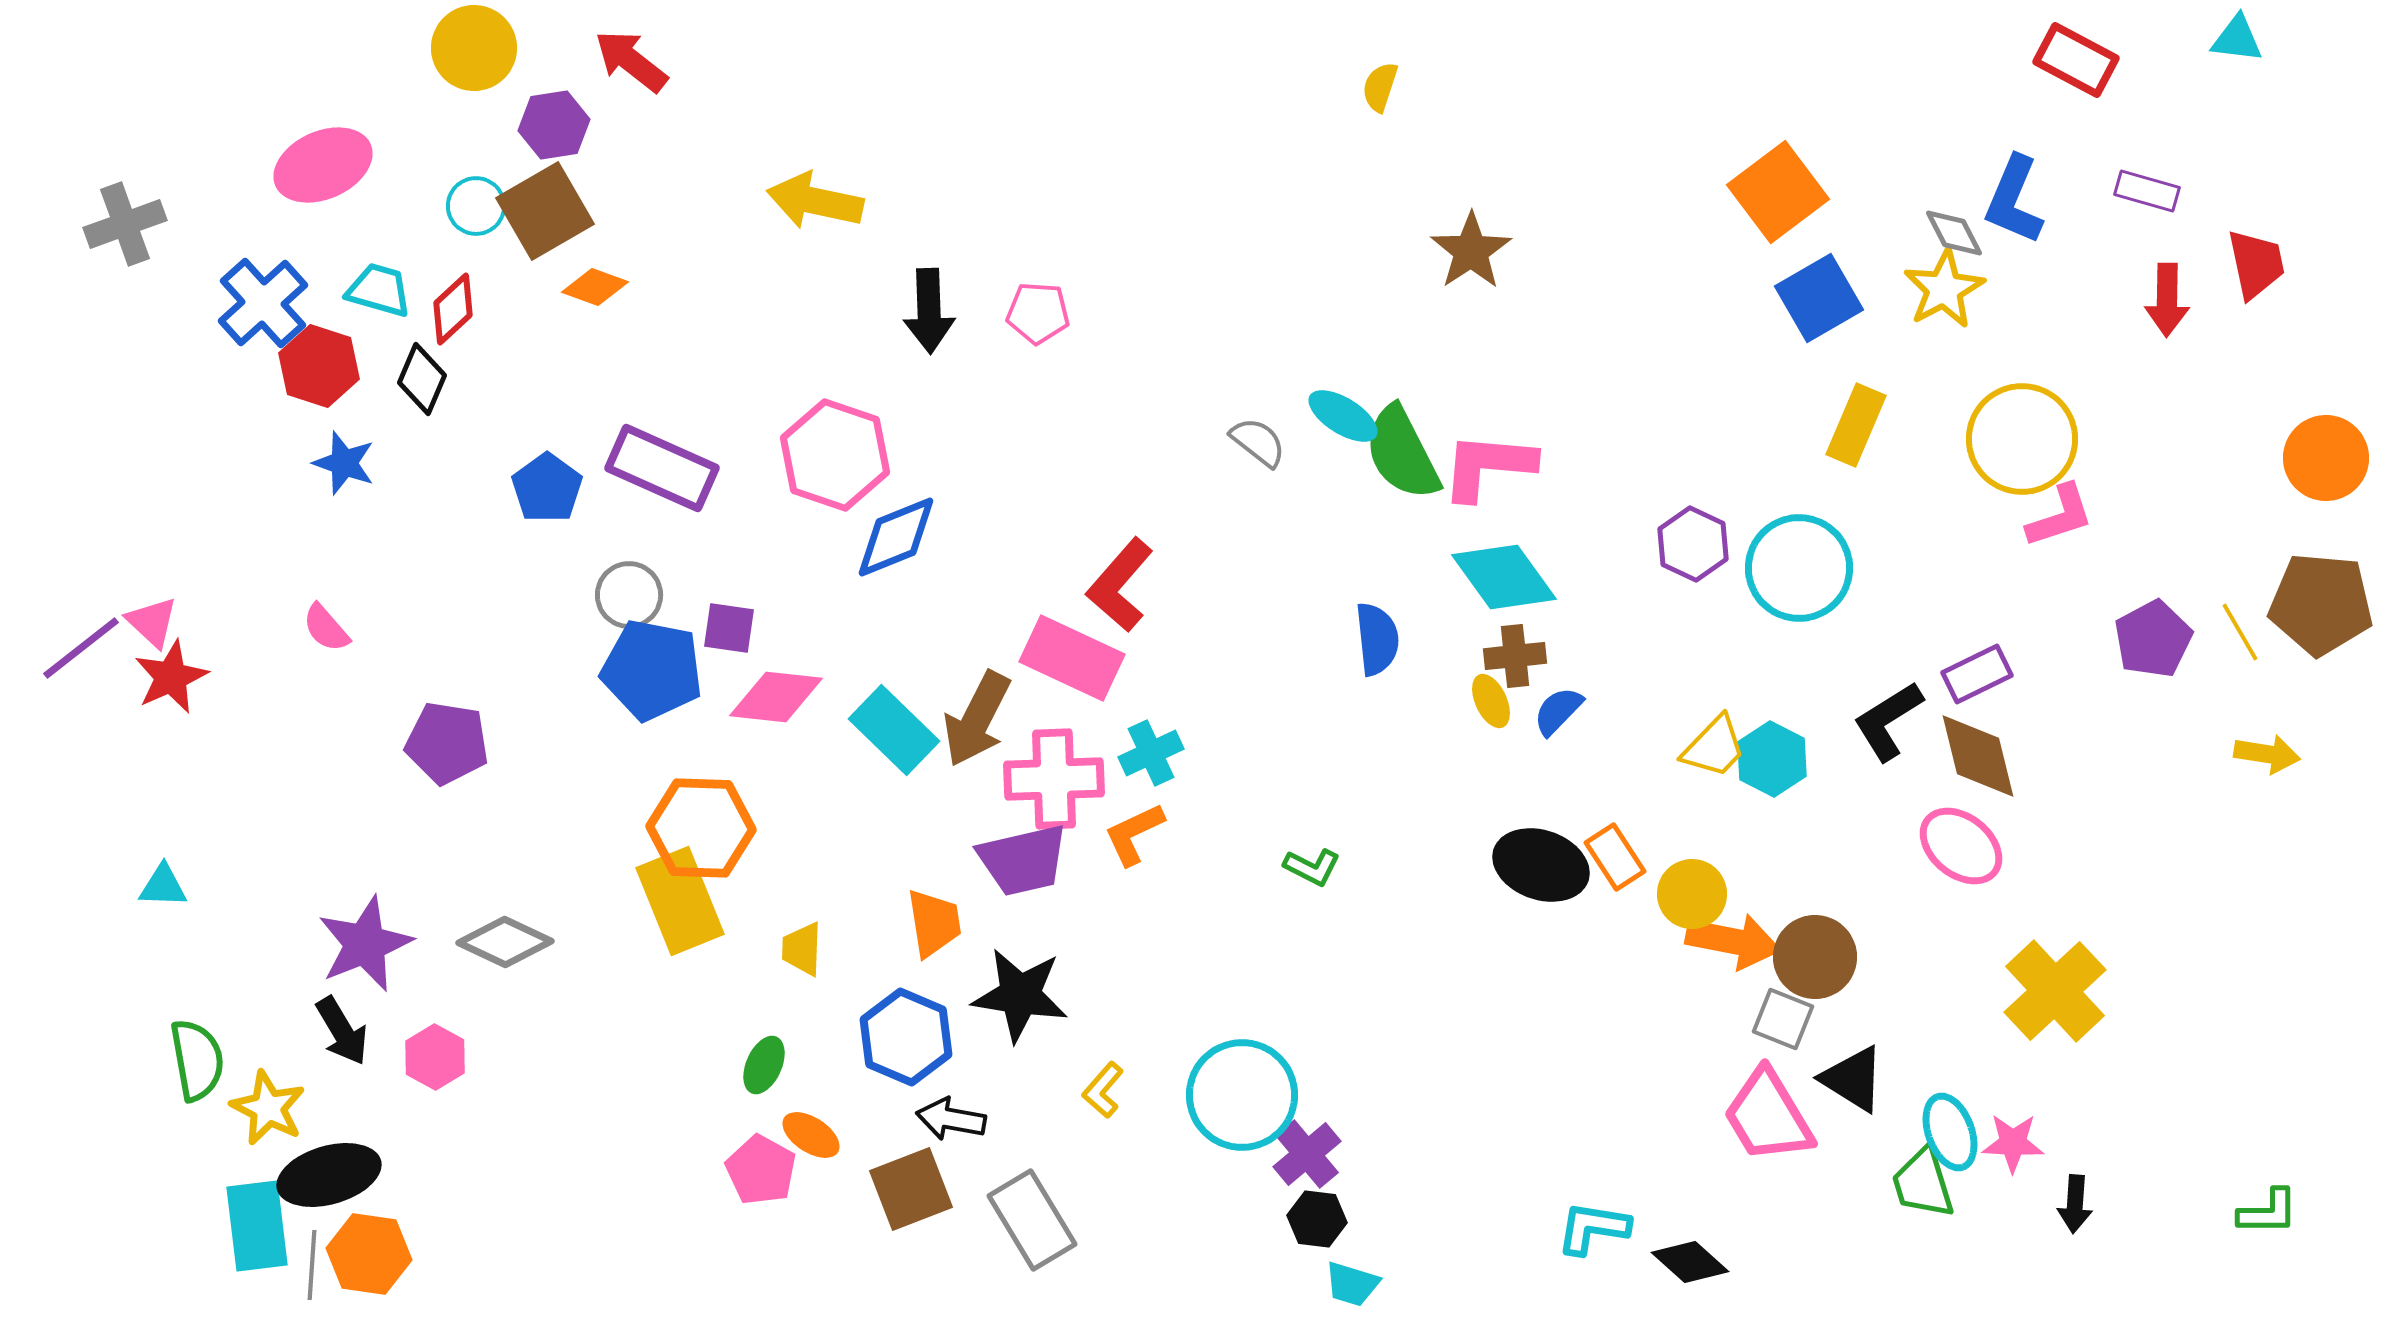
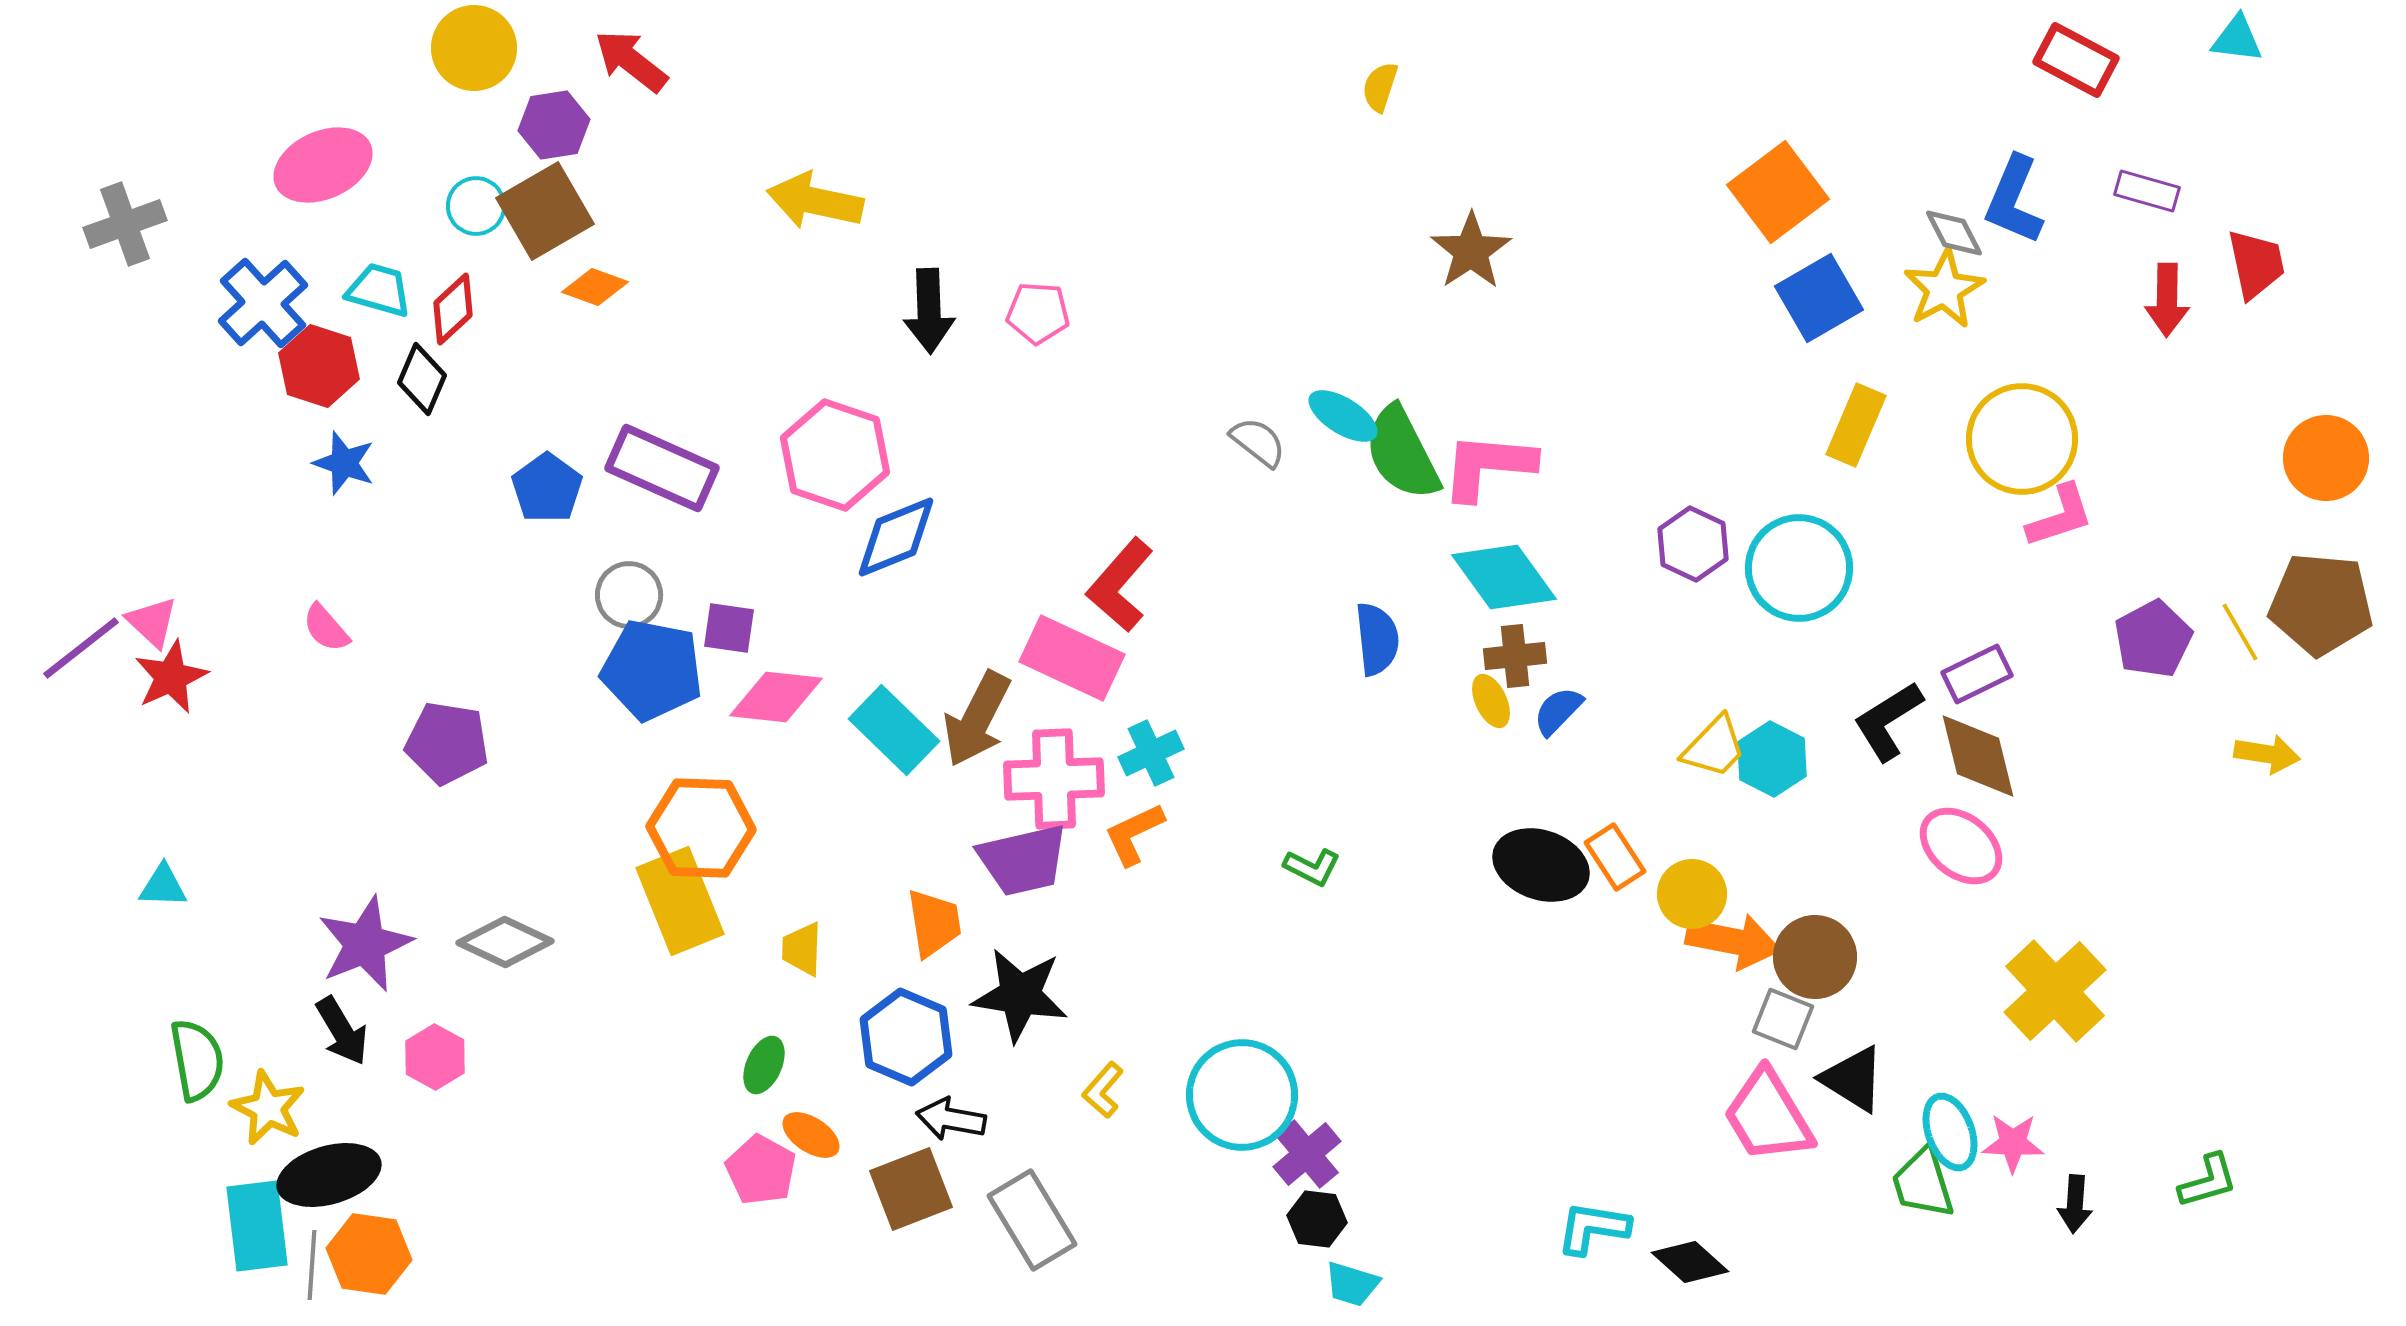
green L-shape at (2268, 1212): moved 60 px left, 31 px up; rotated 16 degrees counterclockwise
